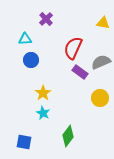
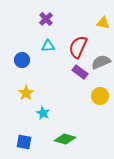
cyan triangle: moved 23 px right, 7 px down
red semicircle: moved 5 px right, 1 px up
blue circle: moved 9 px left
yellow star: moved 17 px left
yellow circle: moved 2 px up
green diamond: moved 3 px left, 3 px down; rotated 70 degrees clockwise
